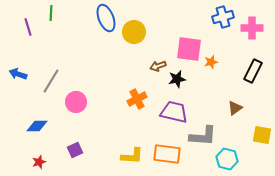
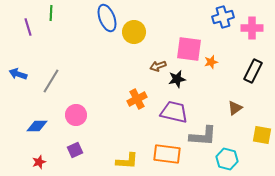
blue ellipse: moved 1 px right
pink circle: moved 13 px down
yellow L-shape: moved 5 px left, 5 px down
